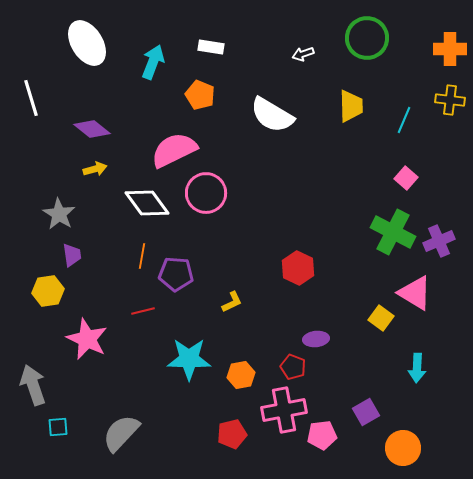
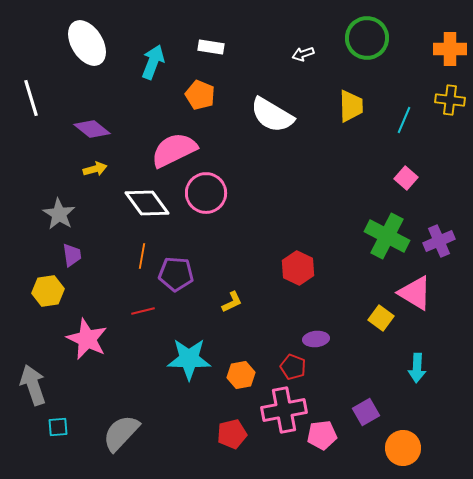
green cross at (393, 232): moved 6 px left, 4 px down
